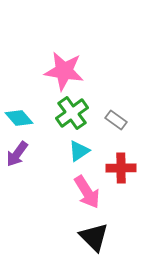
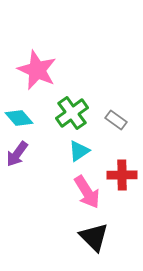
pink star: moved 27 px left, 1 px up; rotated 15 degrees clockwise
red cross: moved 1 px right, 7 px down
